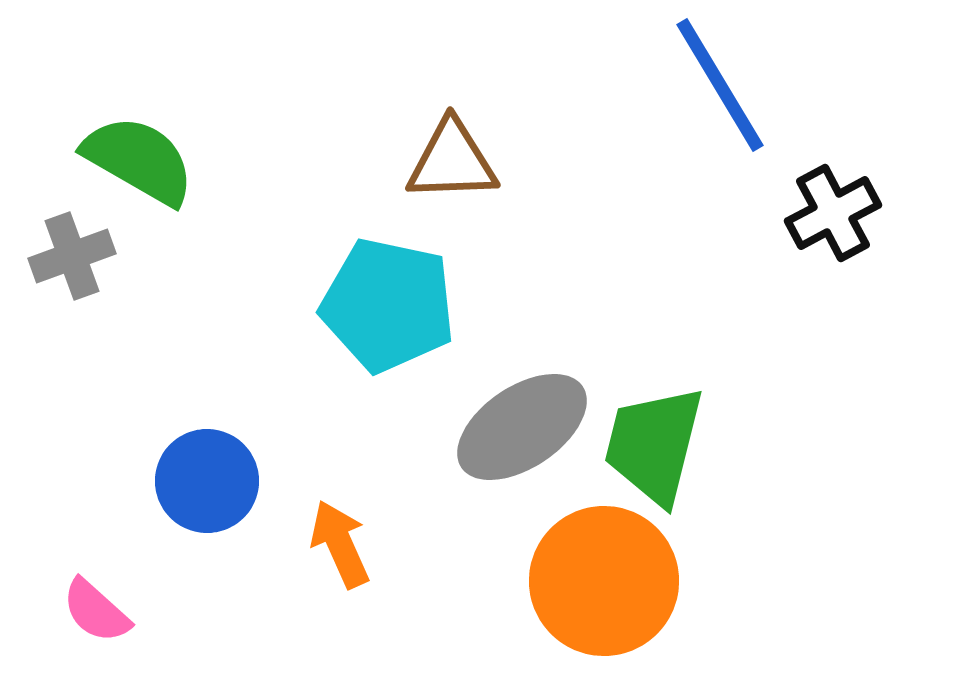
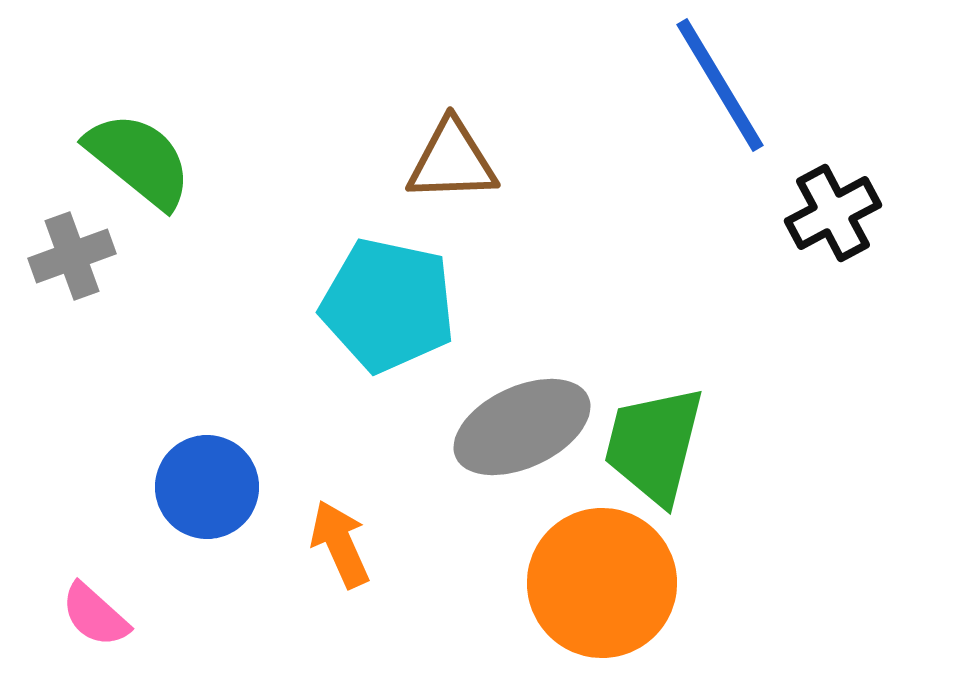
green semicircle: rotated 9 degrees clockwise
gray ellipse: rotated 9 degrees clockwise
blue circle: moved 6 px down
orange circle: moved 2 px left, 2 px down
pink semicircle: moved 1 px left, 4 px down
